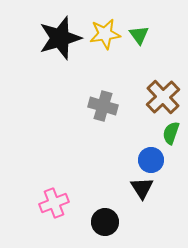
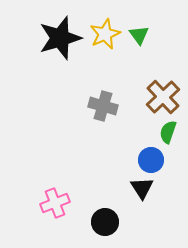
yellow star: rotated 16 degrees counterclockwise
green semicircle: moved 3 px left, 1 px up
pink cross: moved 1 px right
